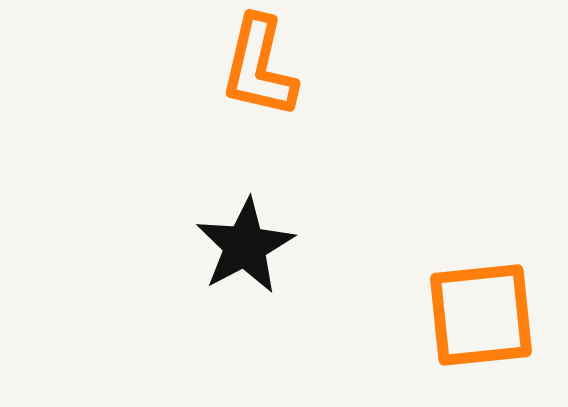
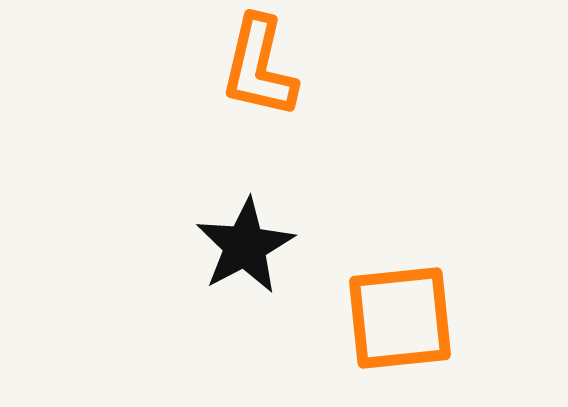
orange square: moved 81 px left, 3 px down
